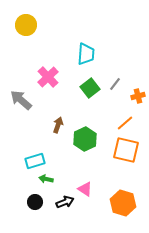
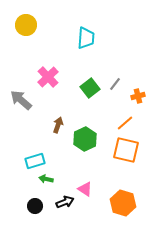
cyan trapezoid: moved 16 px up
black circle: moved 4 px down
